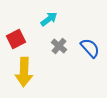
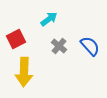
blue semicircle: moved 2 px up
